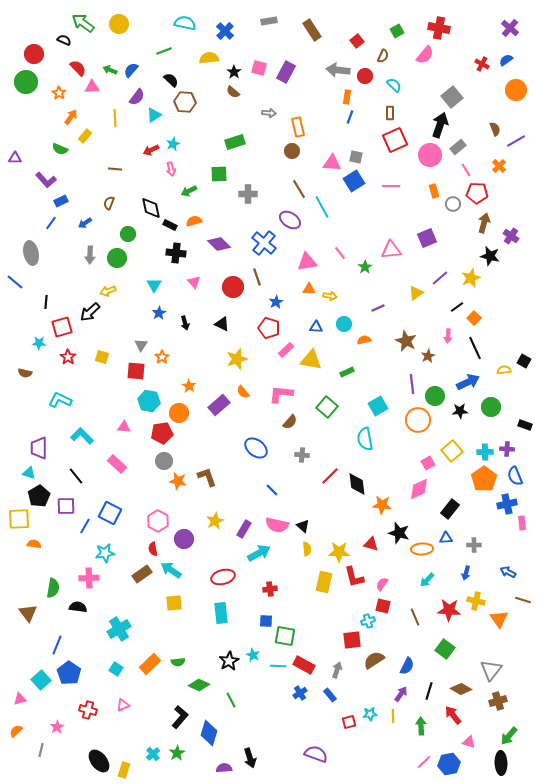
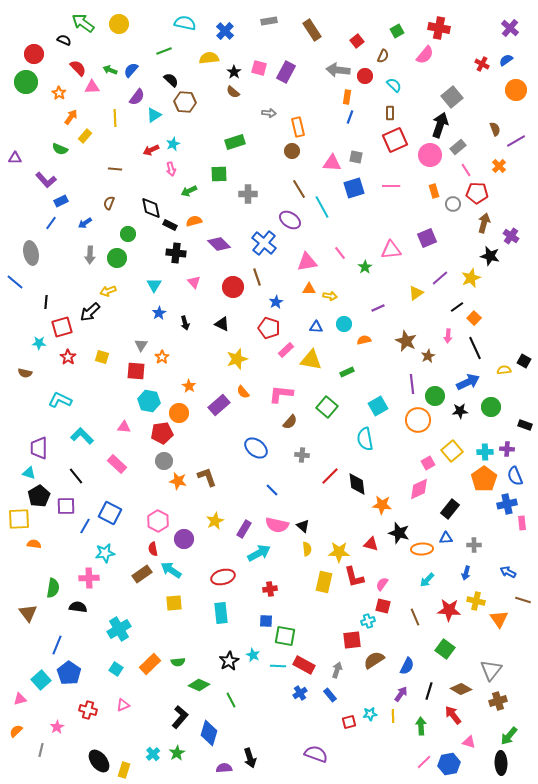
blue square at (354, 181): moved 7 px down; rotated 15 degrees clockwise
